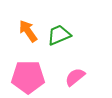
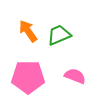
pink semicircle: moved 1 px up; rotated 60 degrees clockwise
